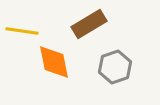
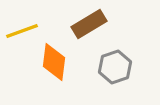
yellow line: rotated 28 degrees counterclockwise
orange diamond: rotated 18 degrees clockwise
